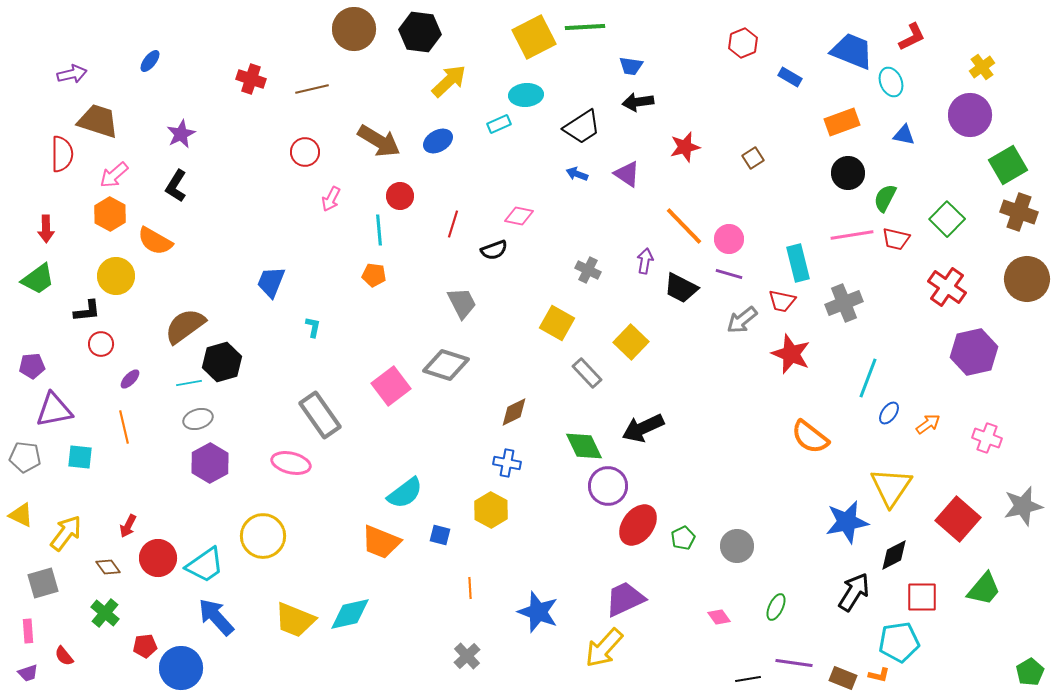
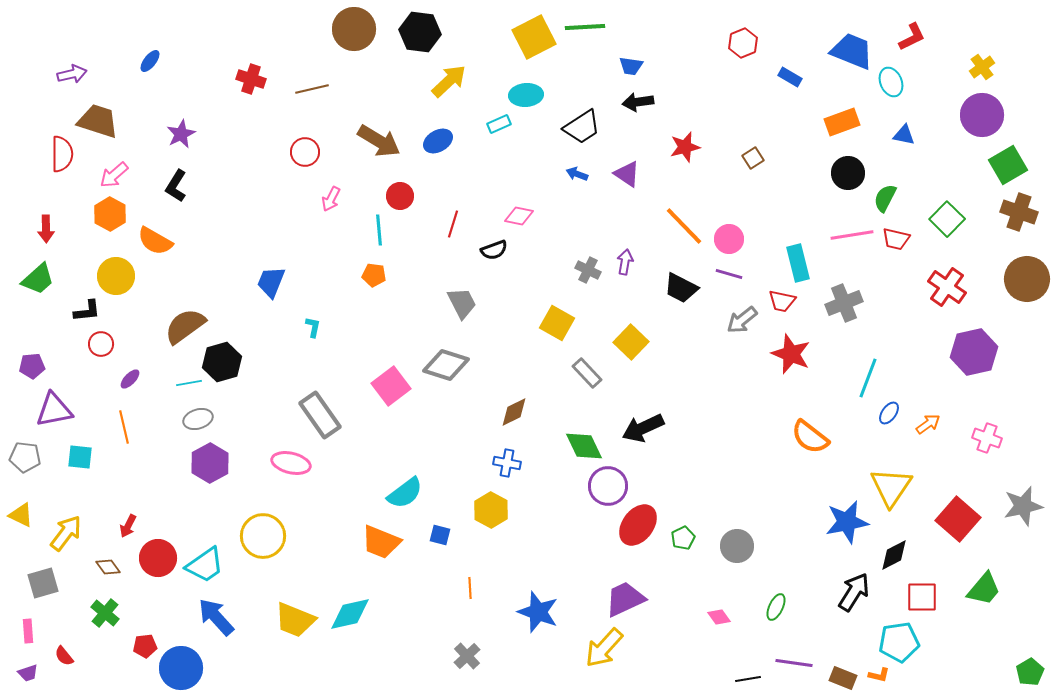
purple circle at (970, 115): moved 12 px right
purple arrow at (645, 261): moved 20 px left, 1 px down
green trapezoid at (38, 279): rotated 6 degrees counterclockwise
